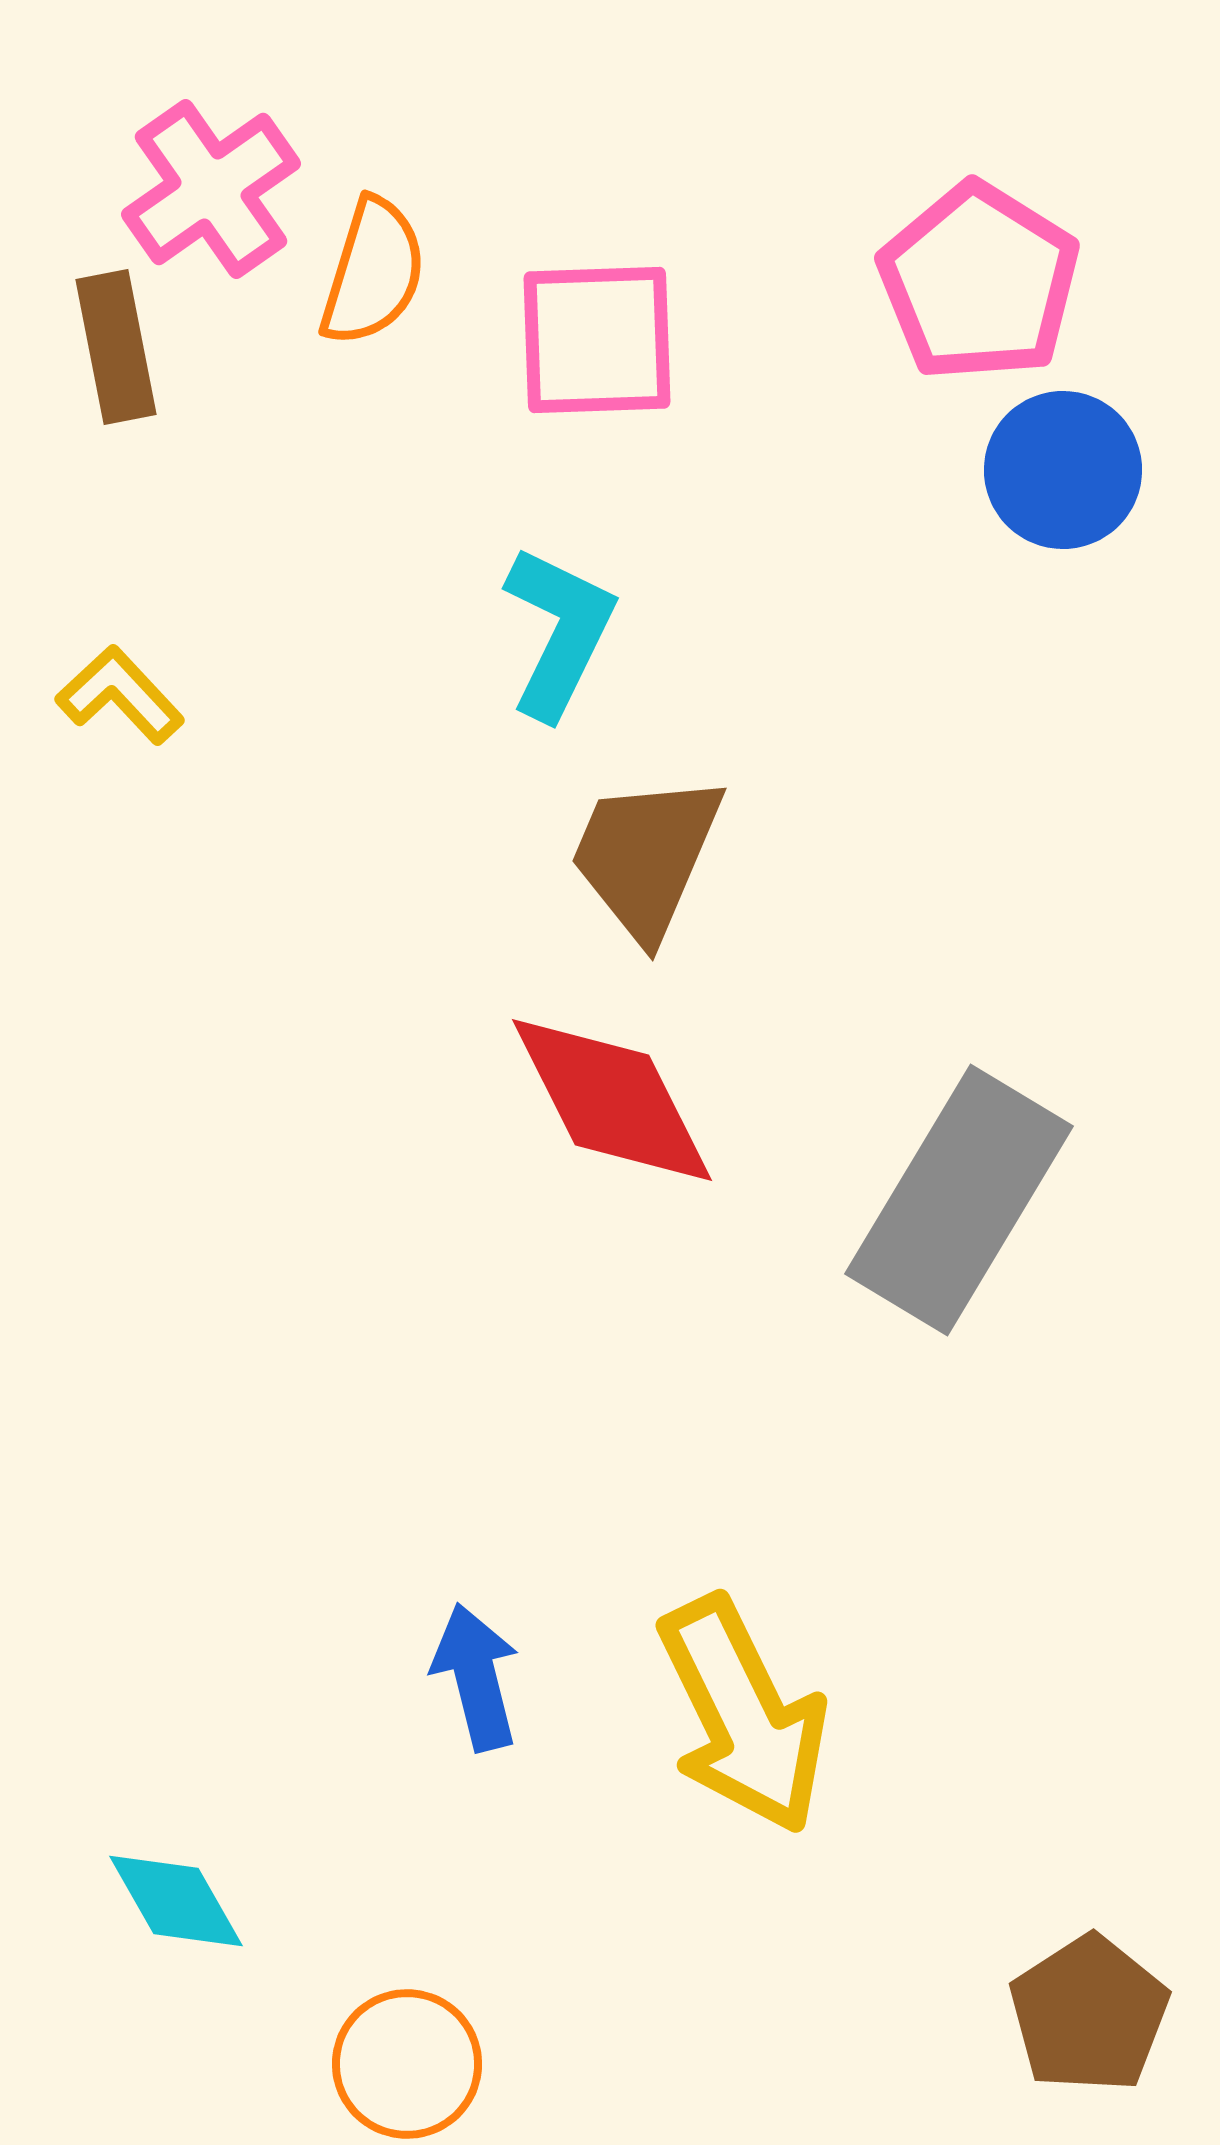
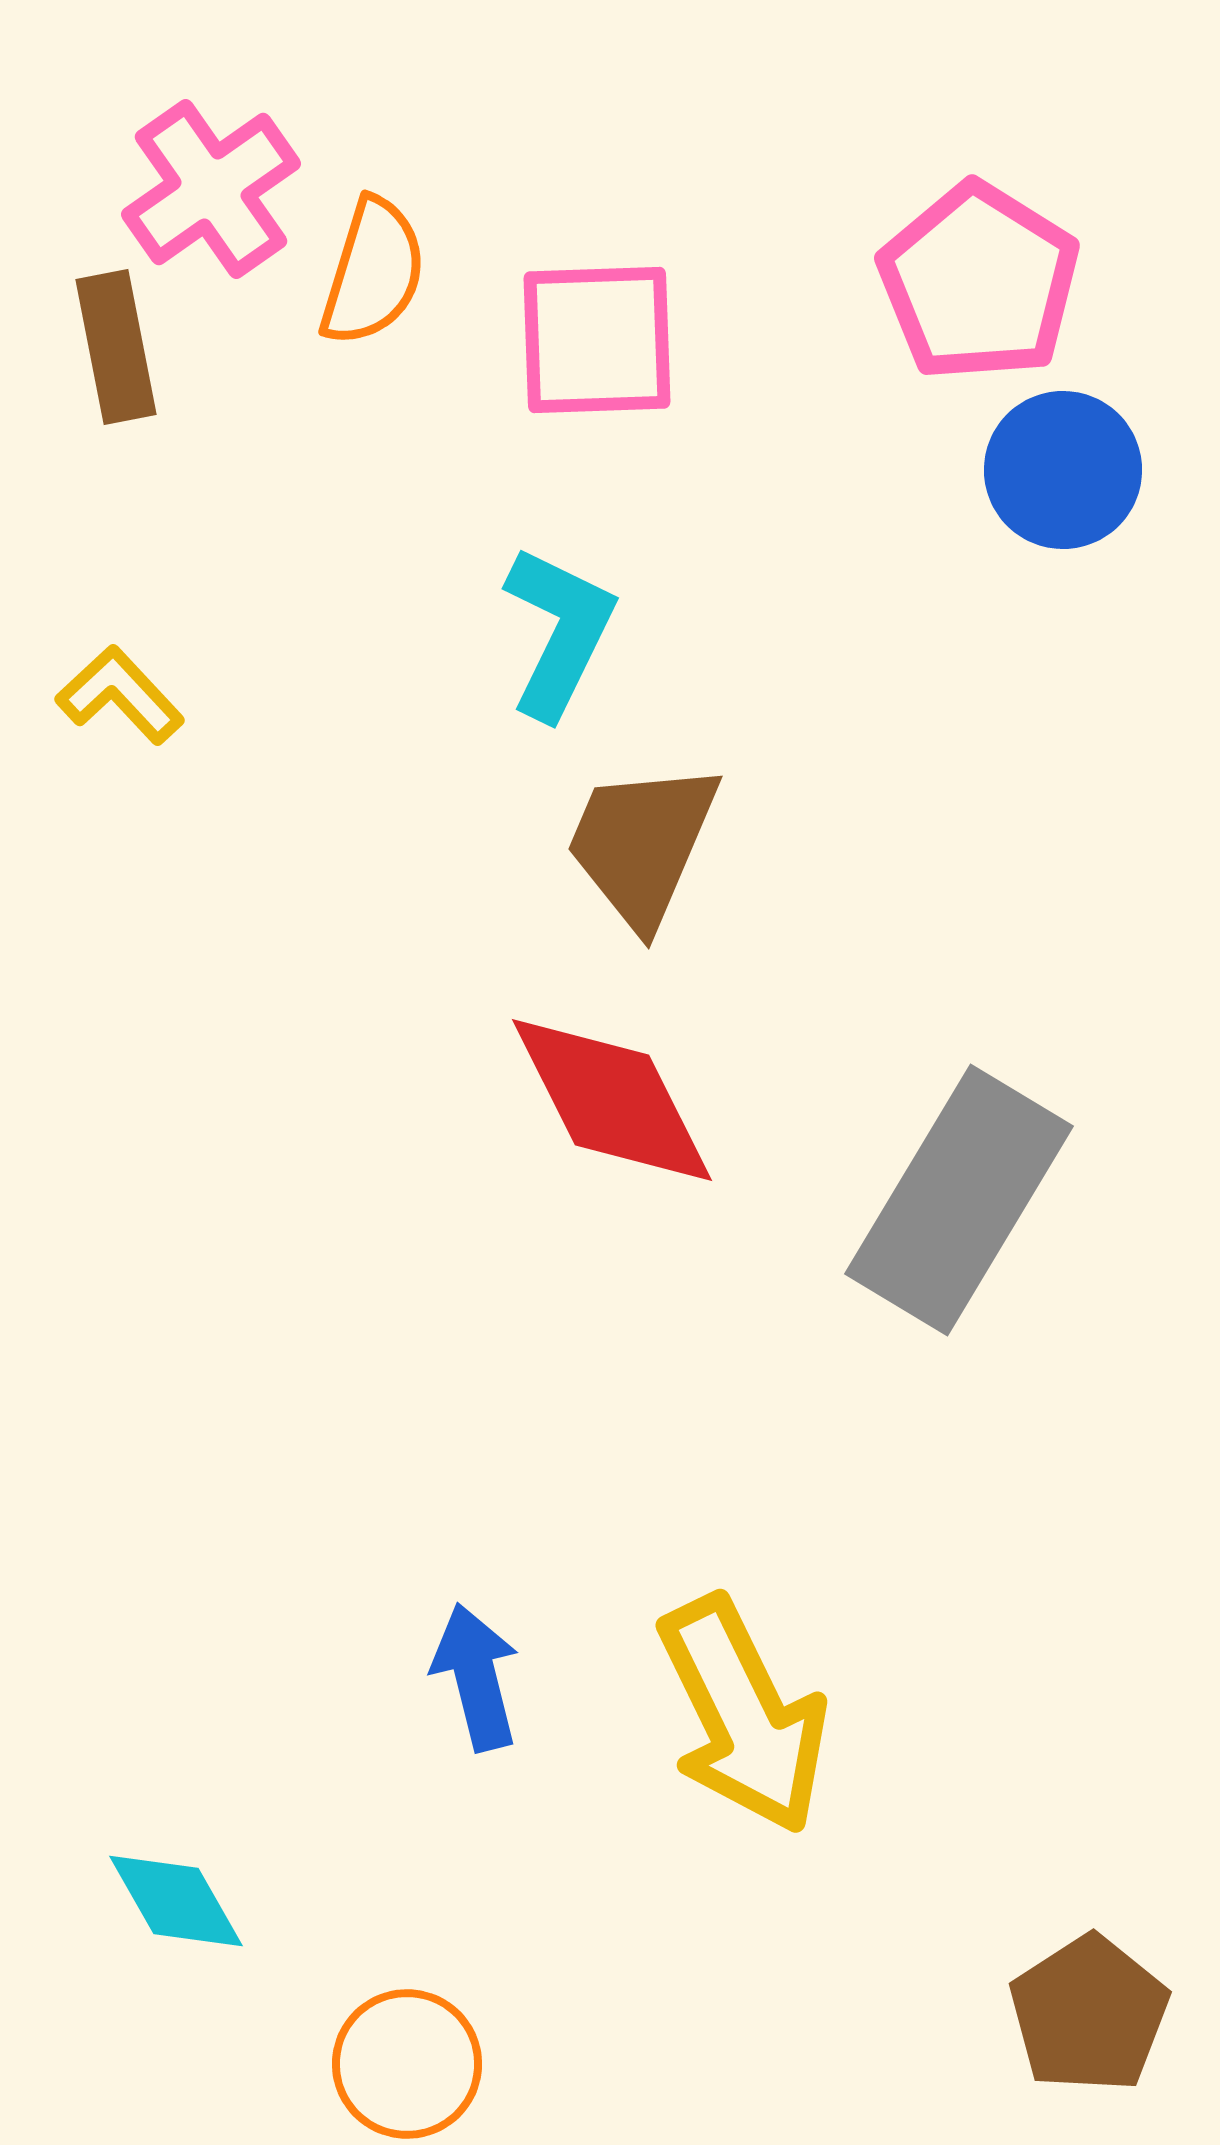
brown trapezoid: moved 4 px left, 12 px up
